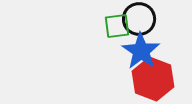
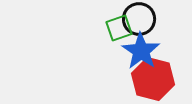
green square: moved 2 px right, 2 px down; rotated 12 degrees counterclockwise
red hexagon: rotated 6 degrees counterclockwise
